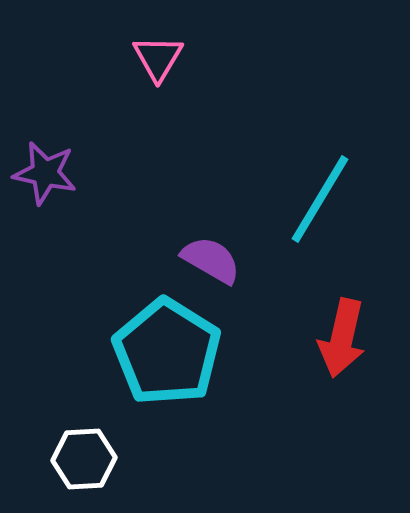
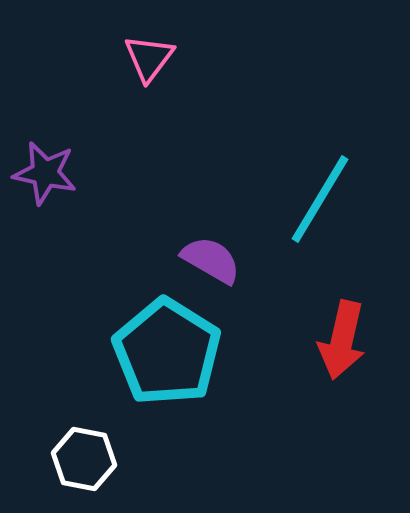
pink triangle: moved 9 px left; rotated 6 degrees clockwise
red arrow: moved 2 px down
white hexagon: rotated 14 degrees clockwise
